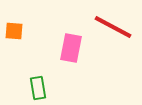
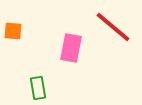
red line: rotated 12 degrees clockwise
orange square: moved 1 px left
